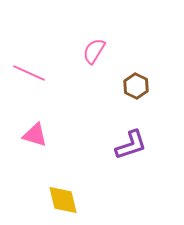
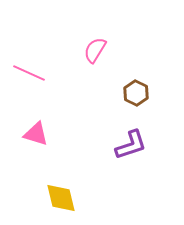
pink semicircle: moved 1 px right, 1 px up
brown hexagon: moved 7 px down
pink triangle: moved 1 px right, 1 px up
yellow diamond: moved 2 px left, 2 px up
